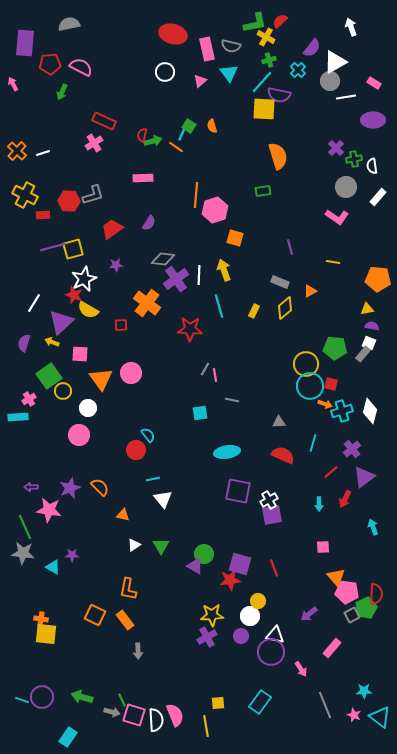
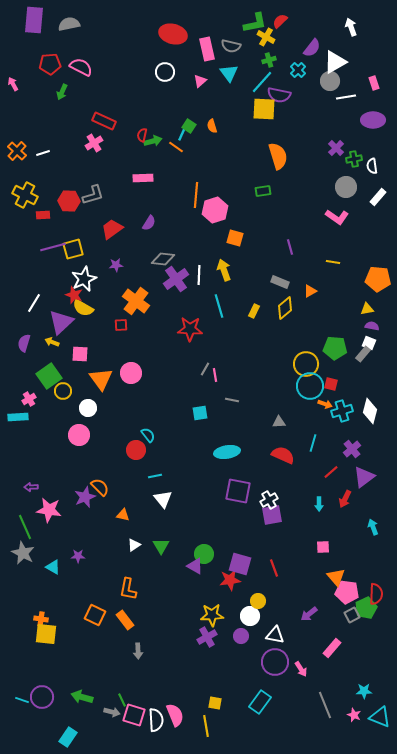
purple rectangle at (25, 43): moved 9 px right, 23 px up
pink rectangle at (374, 83): rotated 40 degrees clockwise
orange cross at (147, 303): moved 11 px left, 2 px up
yellow semicircle at (88, 310): moved 5 px left, 2 px up
cyan line at (153, 479): moved 2 px right, 3 px up
purple star at (70, 488): moved 15 px right, 9 px down
gray star at (23, 553): rotated 20 degrees clockwise
purple star at (72, 555): moved 6 px right, 1 px down
purple circle at (271, 652): moved 4 px right, 10 px down
yellow square at (218, 703): moved 3 px left; rotated 16 degrees clockwise
cyan triangle at (380, 717): rotated 15 degrees counterclockwise
